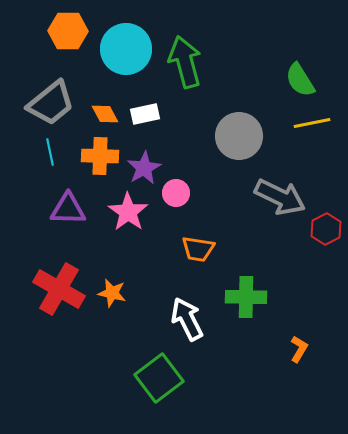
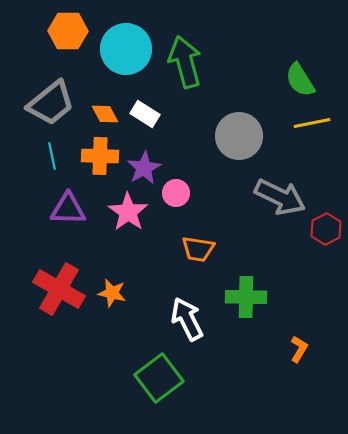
white rectangle: rotated 44 degrees clockwise
cyan line: moved 2 px right, 4 px down
